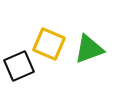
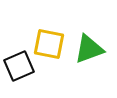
yellow square: rotated 12 degrees counterclockwise
